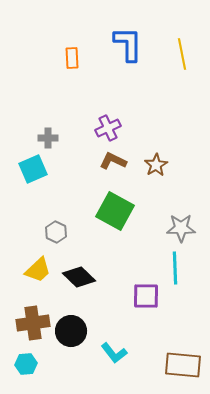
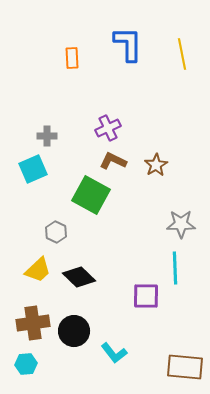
gray cross: moved 1 px left, 2 px up
green square: moved 24 px left, 16 px up
gray star: moved 4 px up
black circle: moved 3 px right
brown rectangle: moved 2 px right, 2 px down
